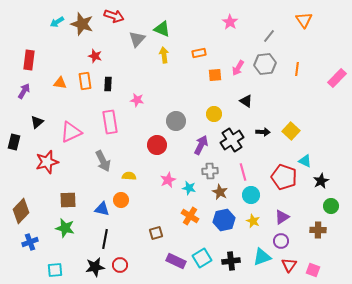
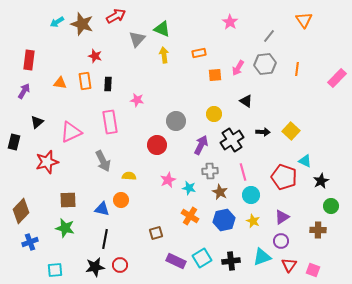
red arrow at (114, 16): moved 2 px right; rotated 48 degrees counterclockwise
